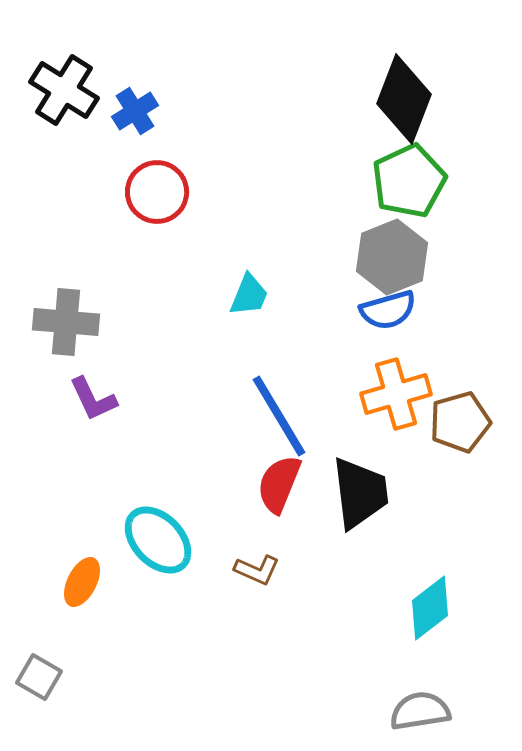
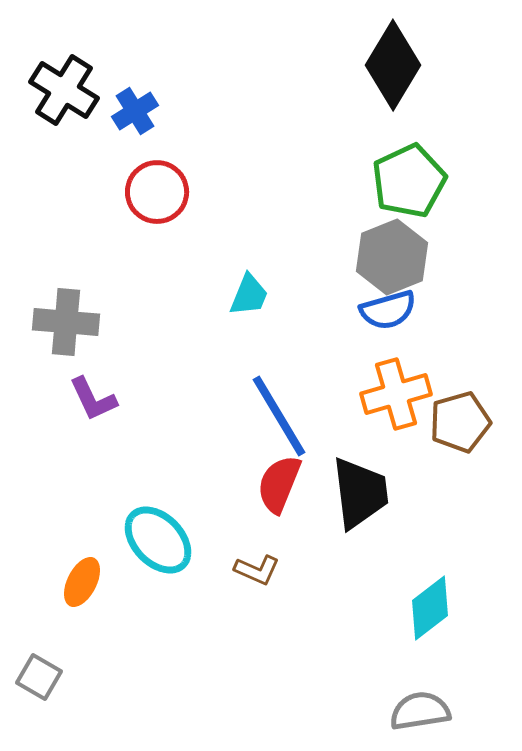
black diamond: moved 11 px left, 34 px up; rotated 10 degrees clockwise
